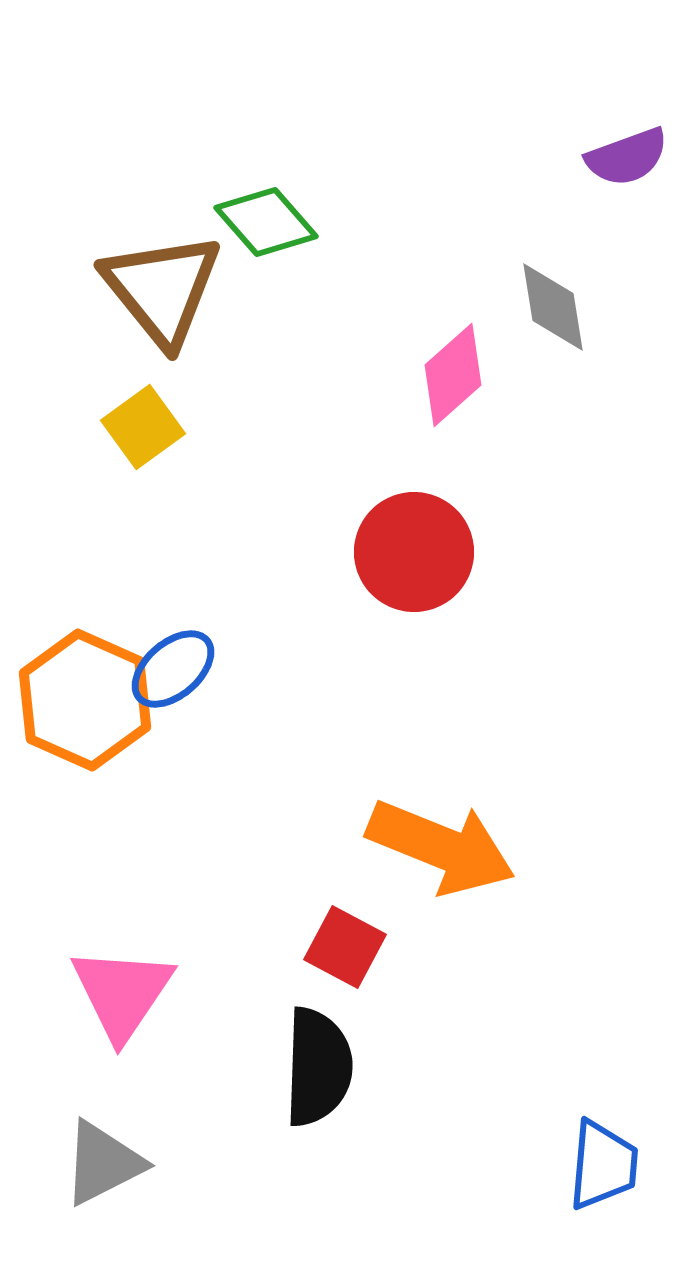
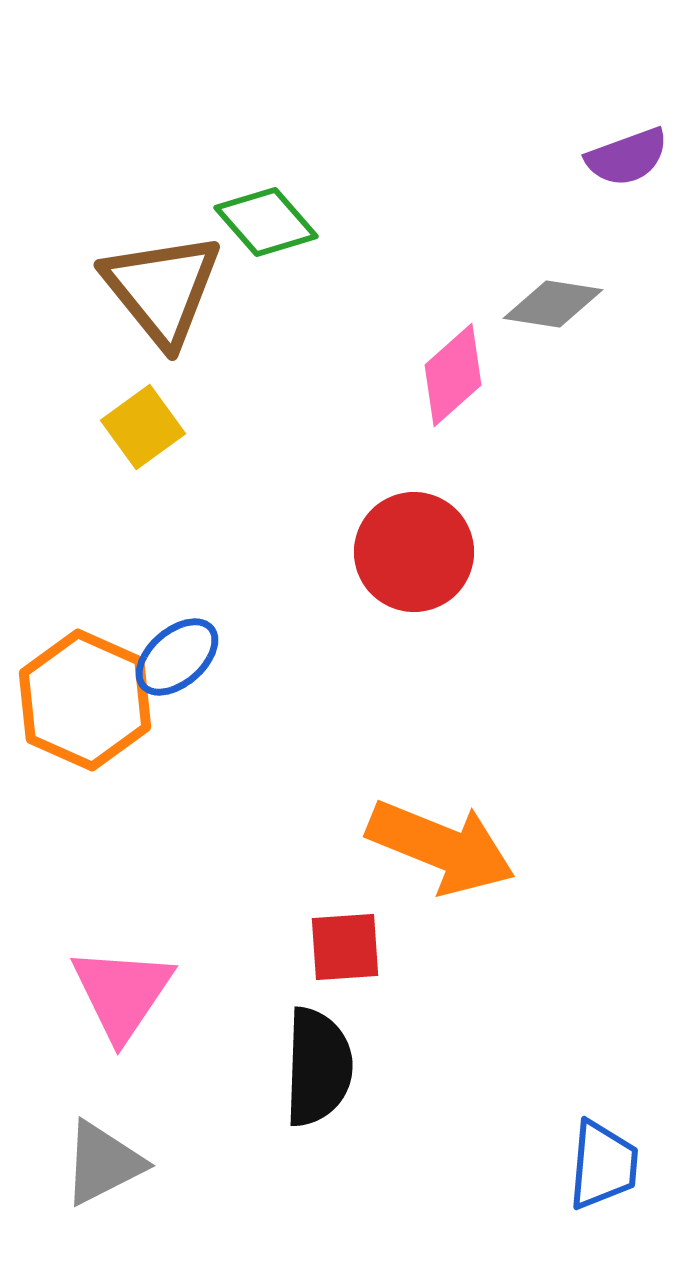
gray diamond: moved 3 px up; rotated 72 degrees counterclockwise
blue ellipse: moved 4 px right, 12 px up
red square: rotated 32 degrees counterclockwise
